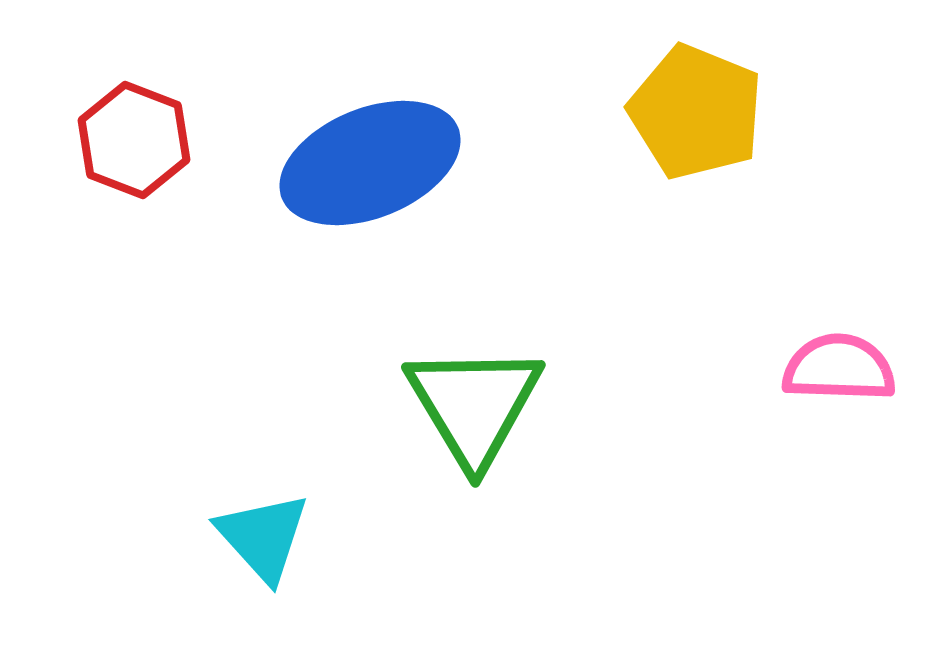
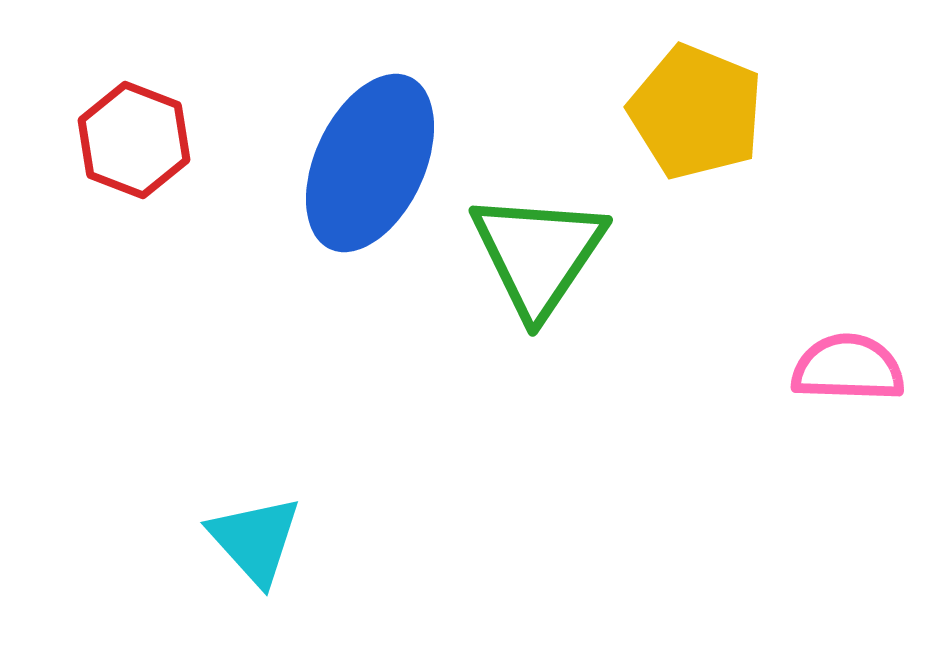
blue ellipse: rotated 43 degrees counterclockwise
pink semicircle: moved 9 px right
green triangle: moved 64 px right, 151 px up; rotated 5 degrees clockwise
cyan triangle: moved 8 px left, 3 px down
